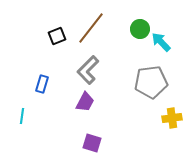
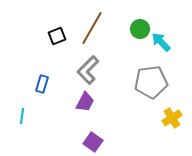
brown line: moved 1 px right; rotated 8 degrees counterclockwise
yellow cross: rotated 24 degrees counterclockwise
purple square: moved 1 px right, 1 px up; rotated 18 degrees clockwise
